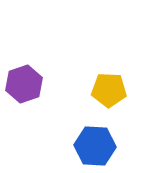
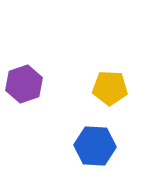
yellow pentagon: moved 1 px right, 2 px up
